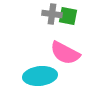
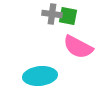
pink semicircle: moved 13 px right, 6 px up
